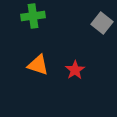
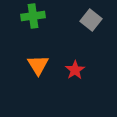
gray square: moved 11 px left, 3 px up
orange triangle: rotated 40 degrees clockwise
